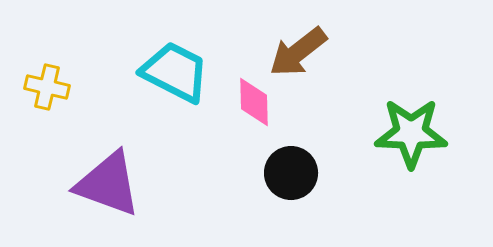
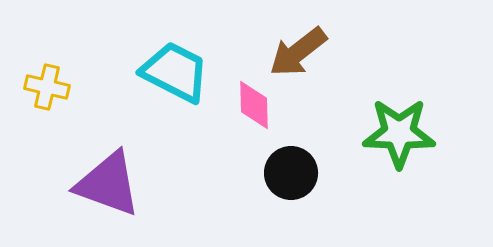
pink diamond: moved 3 px down
green star: moved 12 px left
